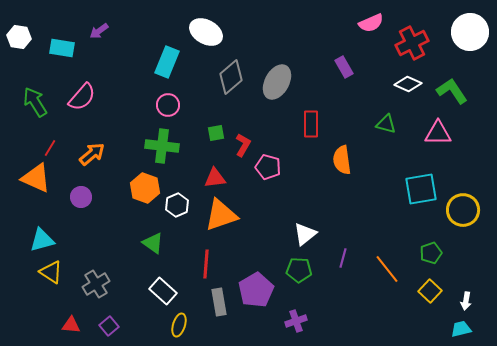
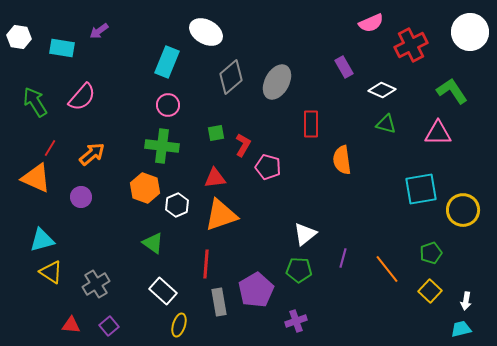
red cross at (412, 43): moved 1 px left, 2 px down
white diamond at (408, 84): moved 26 px left, 6 px down
